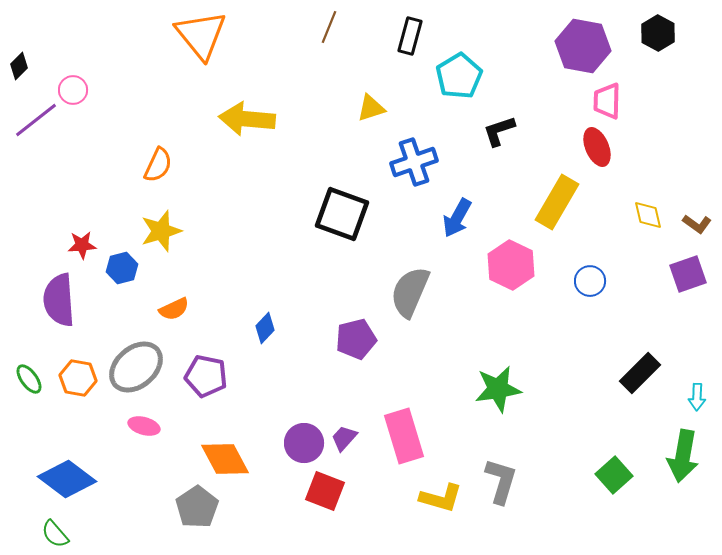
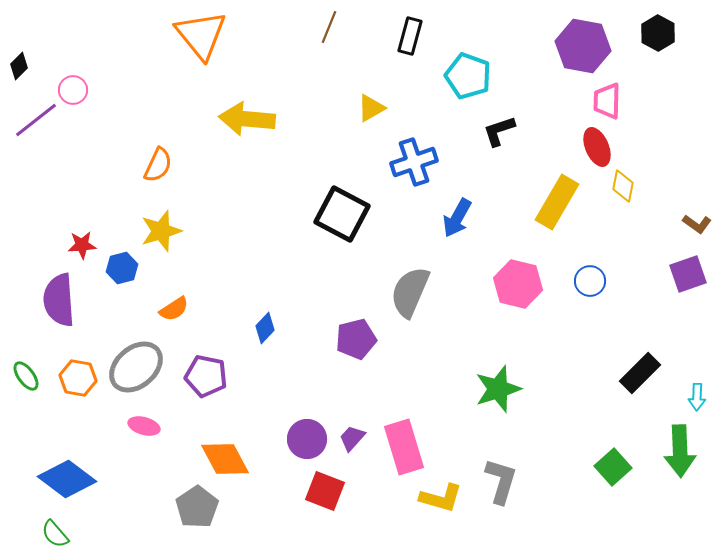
cyan pentagon at (459, 76): moved 9 px right; rotated 21 degrees counterclockwise
yellow triangle at (371, 108): rotated 12 degrees counterclockwise
black square at (342, 214): rotated 8 degrees clockwise
yellow diamond at (648, 215): moved 25 px left, 29 px up; rotated 24 degrees clockwise
pink hexagon at (511, 265): moved 7 px right, 19 px down; rotated 12 degrees counterclockwise
orange semicircle at (174, 309): rotated 8 degrees counterclockwise
green ellipse at (29, 379): moved 3 px left, 3 px up
green star at (498, 389): rotated 9 degrees counterclockwise
pink rectangle at (404, 436): moved 11 px down
purple trapezoid at (344, 438): moved 8 px right
purple circle at (304, 443): moved 3 px right, 4 px up
green arrow at (683, 456): moved 3 px left, 5 px up; rotated 12 degrees counterclockwise
green square at (614, 475): moved 1 px left, 8 px up
